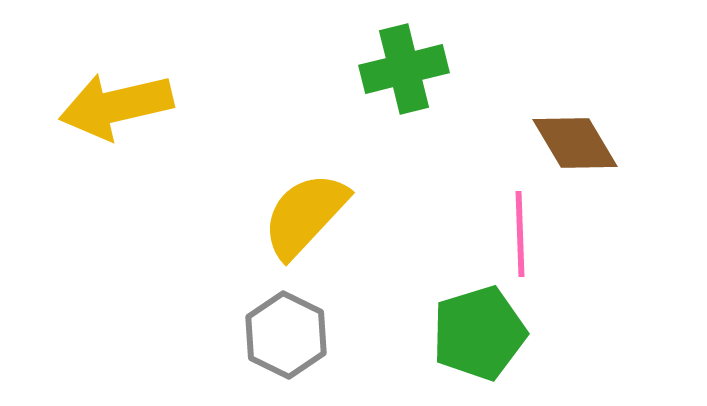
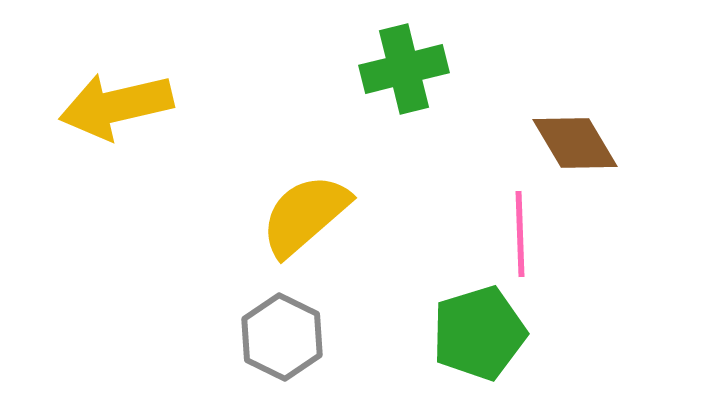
yellow semicircle: rotated 6 degrees clockwise
gray hexagon: moved 4 px left, 2 px down
